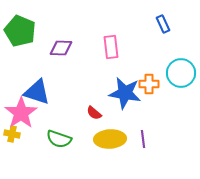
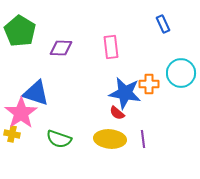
green pentagon: rotated 8 degrees clockwise
blue triangle: moved 1 px left, 1 px down
red semicircle: moved 23 px right
yellow ellipse: rotated 8 degrees clockwise
